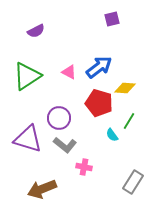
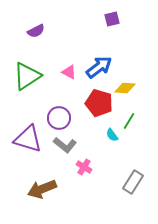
pink cross: rotated 21 degrees clockwise
